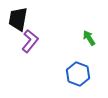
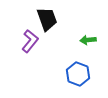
black trapezoid: moved 29 px right; rotated 150 degrees clockwise
green arrow: moved 1 px left, 2 px down; rotated 63 degrees counterclockwise
